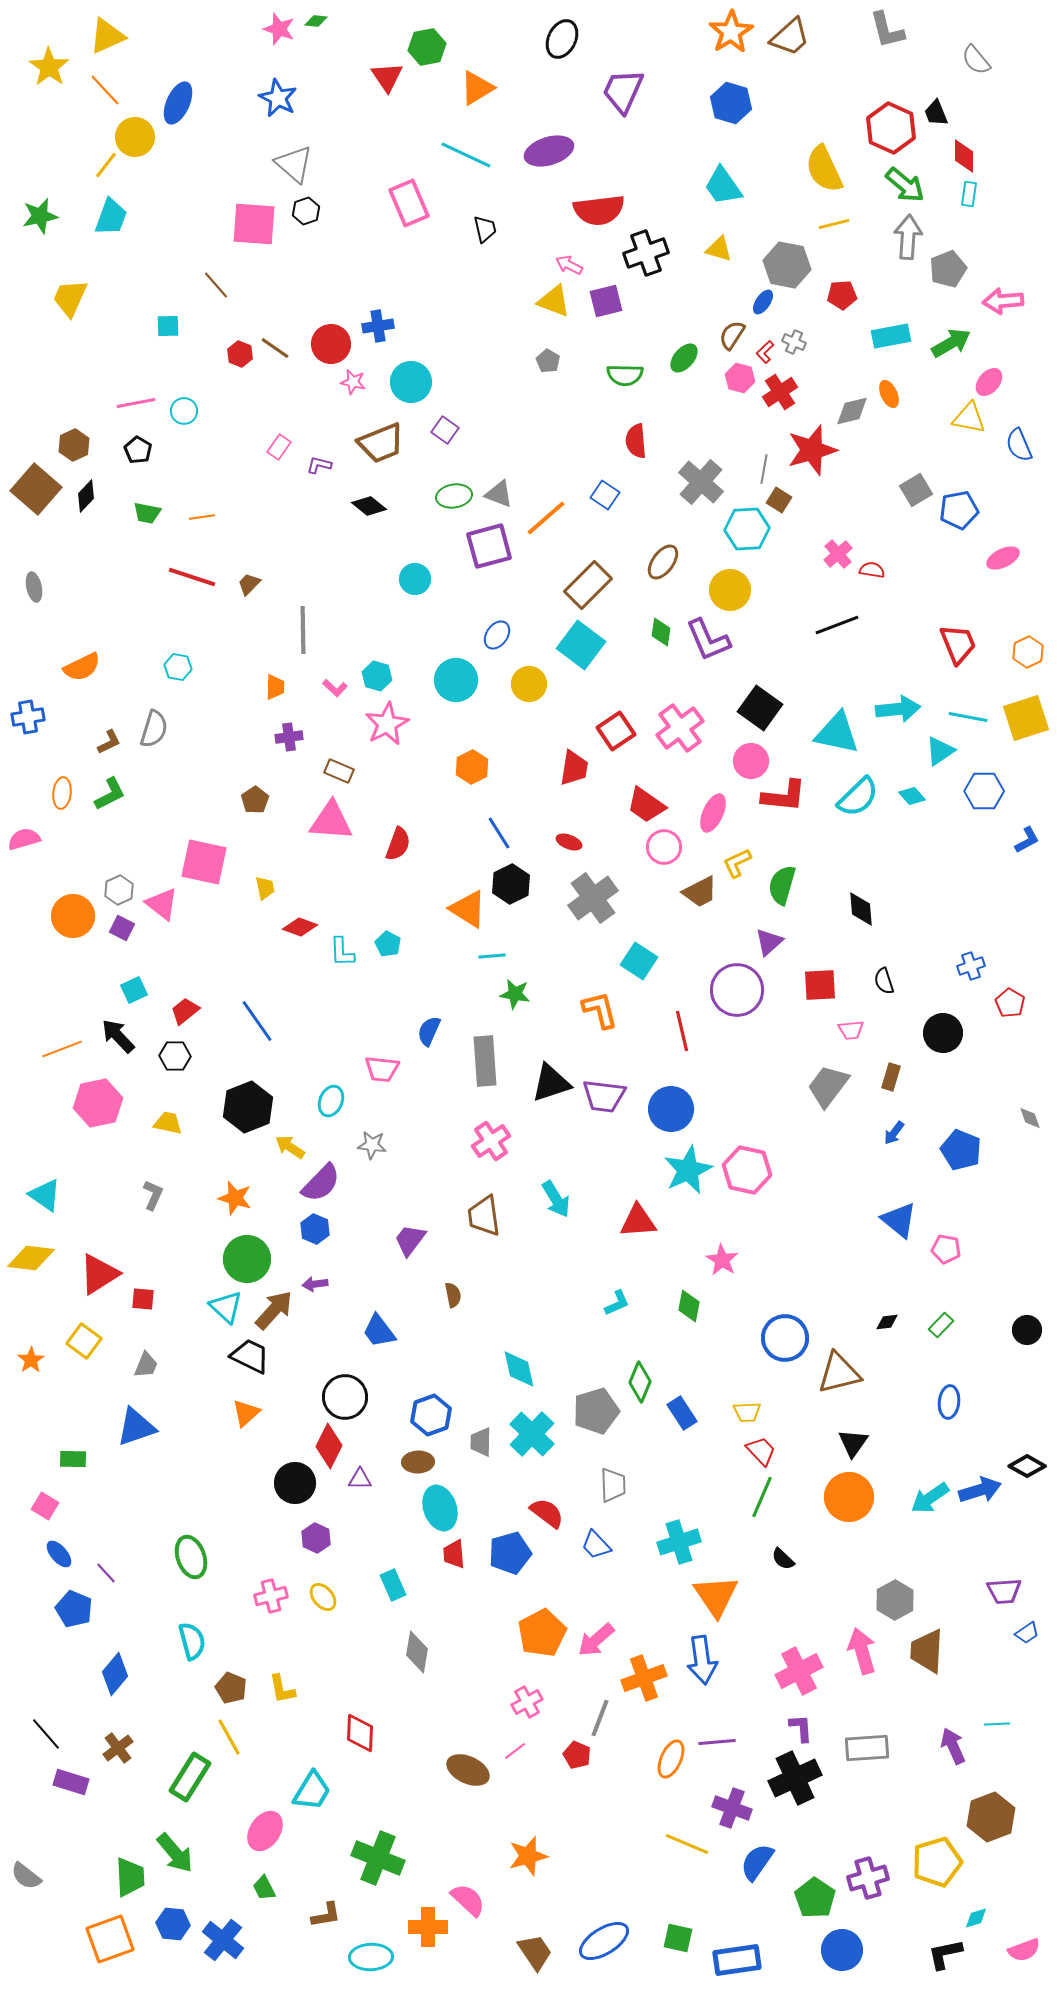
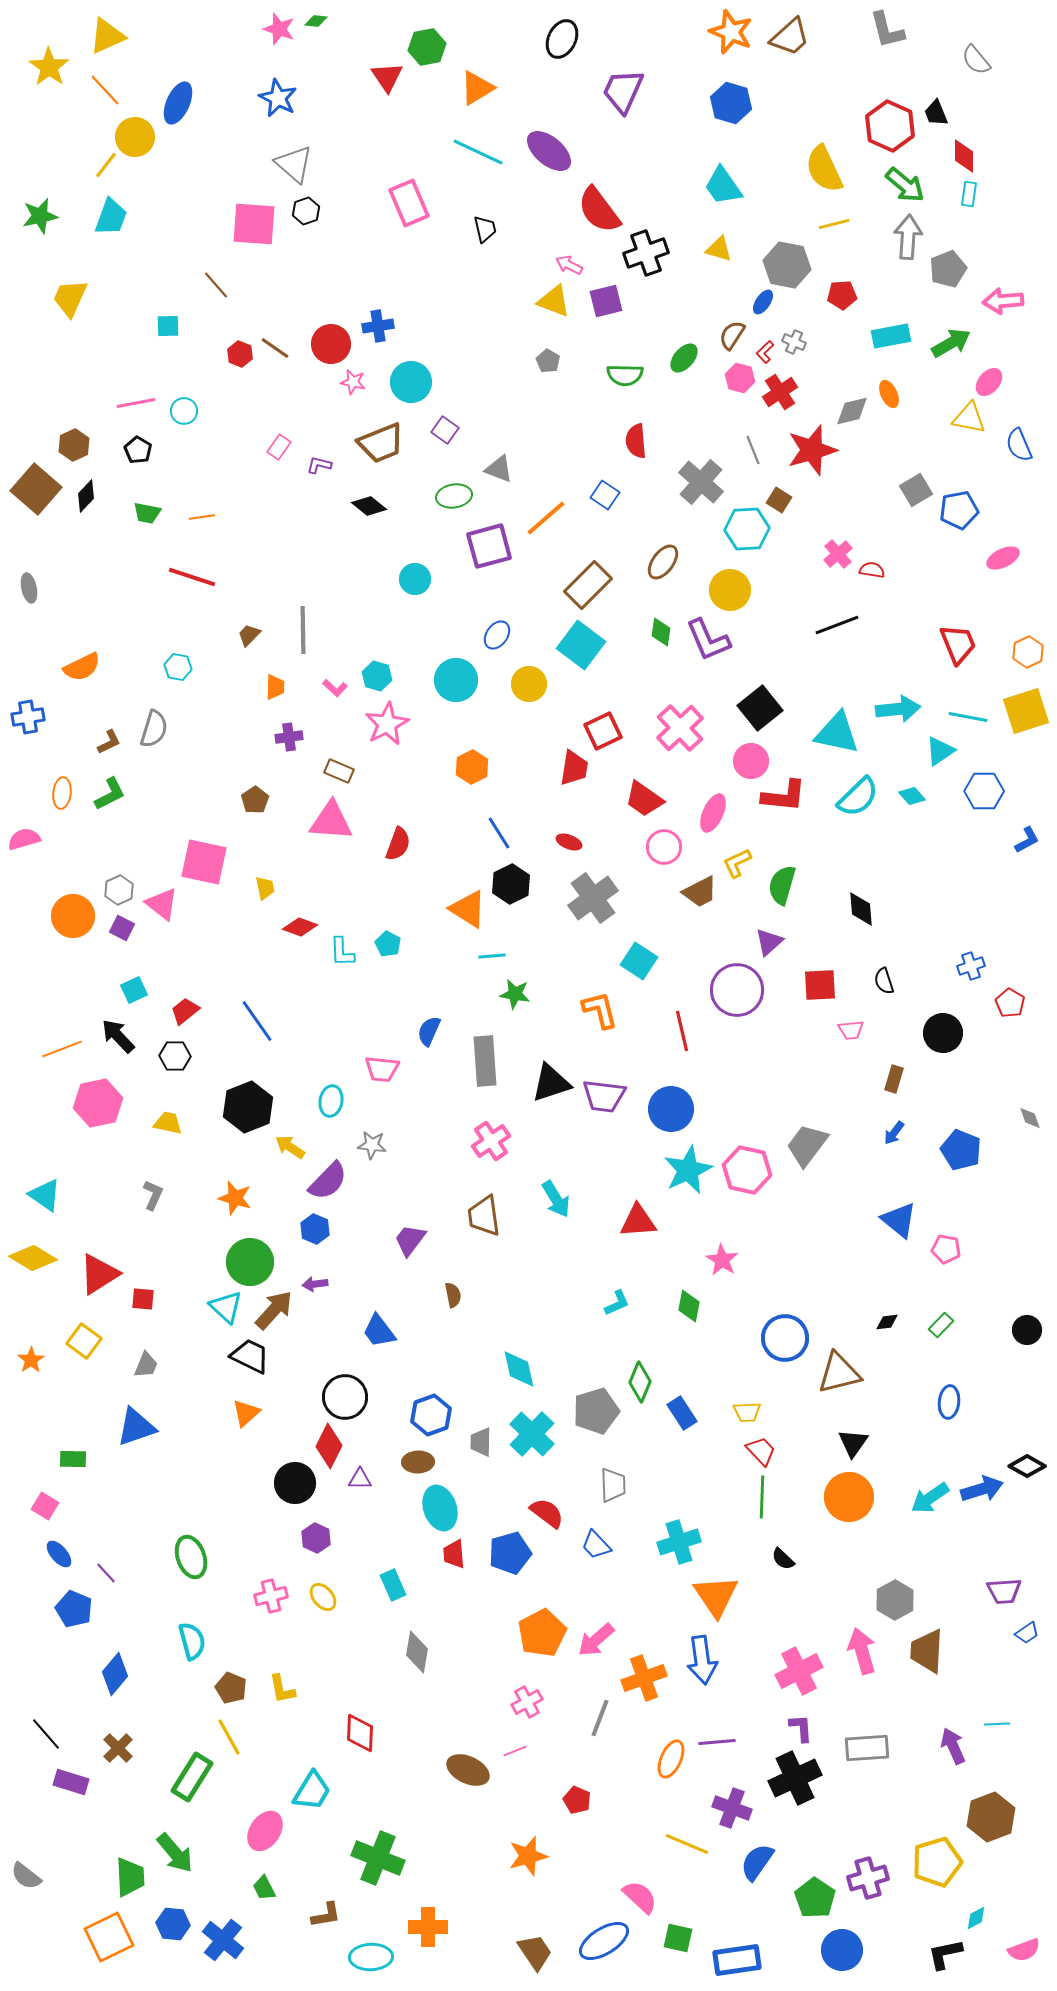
orange star at (731, 32): rotated 18 degrees counterclockwise
red hexagon at (891, 128): moved 1 px left, 2 px up
purple ellipse at (549, 151): rotated 57 degrees clockwise
cyan line at (466, 155): moved 12 px right, 3 px up
red semicircle at (599, 210): rotated 60 degrees clockwise
gray line at (764, 469): moved 11 px left, 19 px up; rotated 32 degrees counterclockwise
gray triangle at (499, 494): moved 25 px up
brown trapezoid at (249, 584): moved 51 px down
gray ellipse at (34, 587): moved 5 px left, 1 px down
black square at (760, 708): rotated 15 degrees clockwise
yellow square at (1026, 718): moved 7 px up
pink cross at (680, 728): rotated 6 degrees counterclockwise
red square at (616, 731): moved 13 px left; rotated 9 degrees clockwise
red trapezoid at (646, 805): moved 2 px left, 6 px up
brown rectangle at (891, 1077): moved 3 px right, 2 px down
gray trapezoid at (828, 1086): moved 21 px left, 59 px down
cyan ellipse at (331, 1101): rotated 12 degrees counterclockwise
purple semicircle at (321, 1183): moved 7 px right, 2 px up
yellow diamond at (31, 1258): moved 2 px right; rotated 24 degrees clockwise
green circle at (247, 1259): moved 3 px right, 3 px down
blue arrow at (980, 1490): moved 2 px right, 1 px up
green line at (762, 1497): rotated 21 degrees counterclockwise
brown cross at (118, 1748): rotated 8 degrees counterclockwise
pink line at (515, 1751): rotated 15 degrees clockwise
red pentagon at (577, 1755): moved 45 px down
green rectangle at (190, 1777): moved 2 px right
pink semicircle at (468, 1900): moved 172 px right, 3 px up
cyan diamond at (976, 1918): rotated 10 degrees counterclockwise
orange square at (110, 1939): moved 1 px left, 2 px up; rotated 6 degrees counterclockwise
